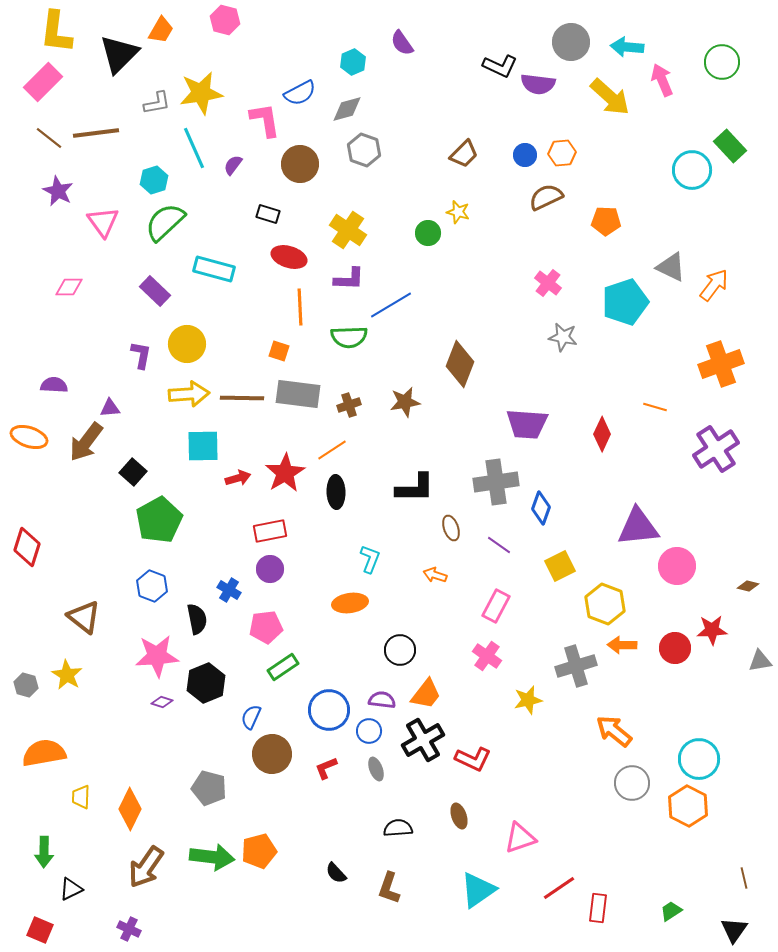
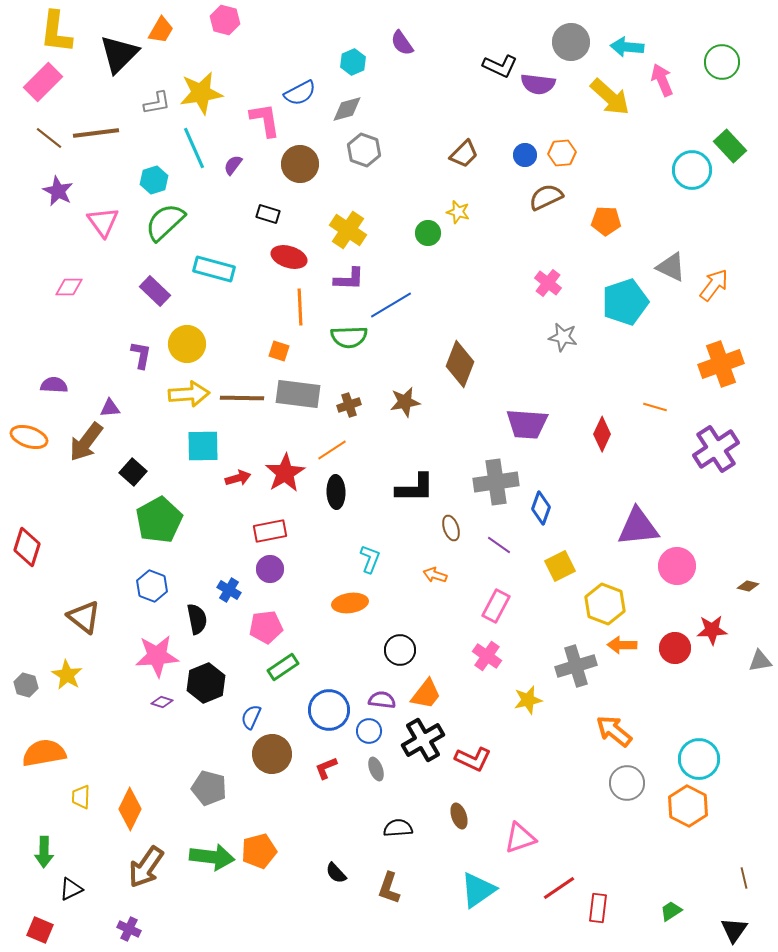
gray circle at (632, 783): moved 5 px left
